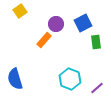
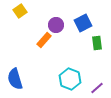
purple circle: moved 1 px down
green rectangle: moved 1 px right, 1 px down
